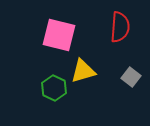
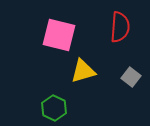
green hexagon: moved 20 px down
